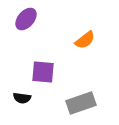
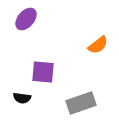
orange semicircle: moved 13 px right, 5 px down
